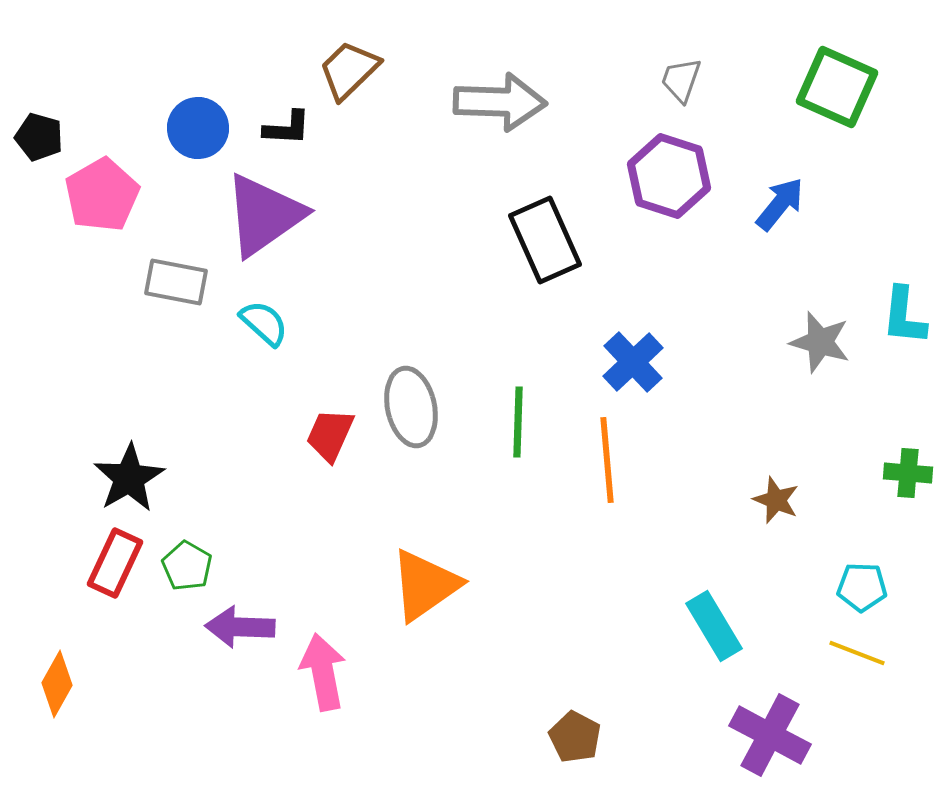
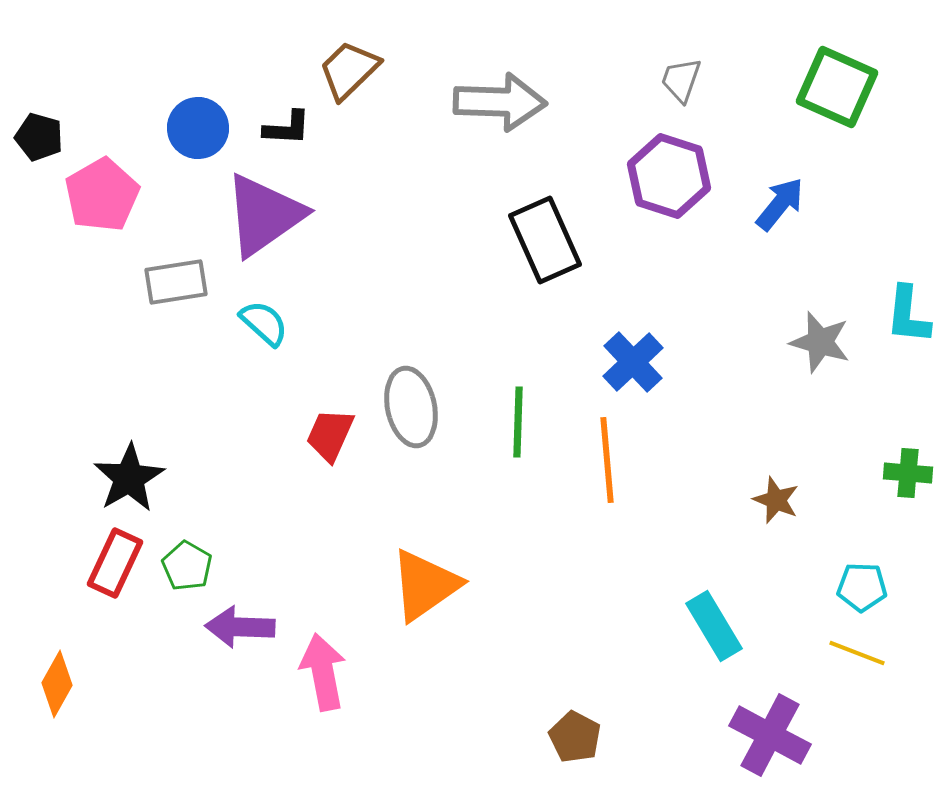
gray rectangle: rotated 20 degrees counterclockwise
cyan L-shape: moved 4 px right, 1 px up
